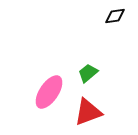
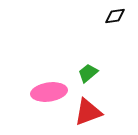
pink ellipse: rotated 48 degrees clockwise
